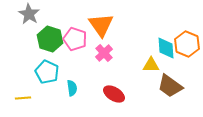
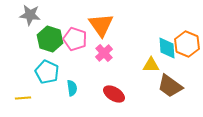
gray star: moved 1 px right, 1 px down; rotated 25 degrees counterclockwise
cyan diamond: moved 1 px right
